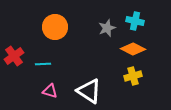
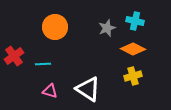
white triangle: moved 1 px left, 2 px up
